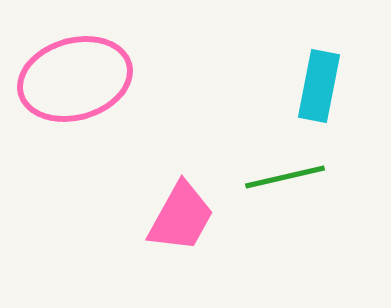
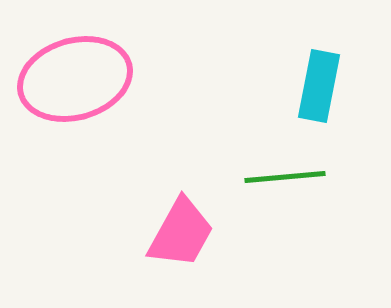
green line: rotated 8 degrees clockwise
pink trapezoid: moved 16 px down
